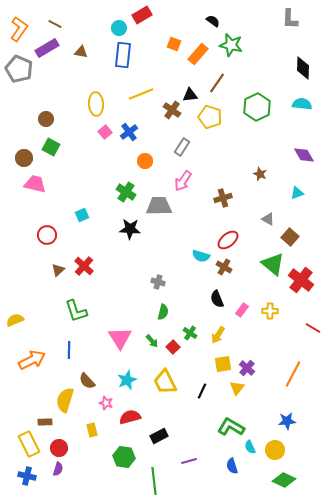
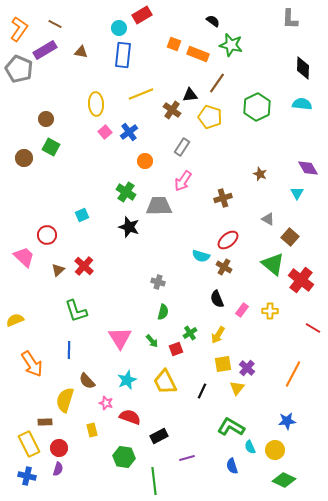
purple rectangle at (47, 48): moved 2 px left, 2 px down
orange rectangle at (198, 54): rotated 70 degrees clockwise
purple diamond at (304, 155): moved 4 px right, 13 px down
pink trapezoid at (35, 184): moved 11 px left, 73 px down; rotated 30 degrees clockwise
cyan triangle at (297, 193): rotated 40 degrees counterclockwise
black star at (130, 229): moved 1 px left, 2 px up; rotated 15 degrees clockwise
green cross at (190, 333): rotated 24 degrees clockwise
red square at (173, 347): moved 3 px right, 2 px down; rotated 24 degrees clockwise
orange arrow at (32, 360): moved 4 px down; rotated 84 degrees clockwise
red semicircle at (130, 417): rotated 35 degrees clockwise
purple line at (189, 461): moved 2 px left, 3 px up
